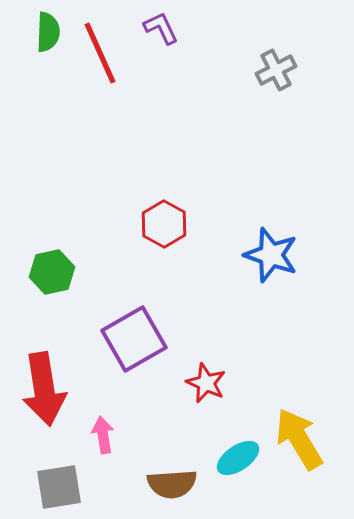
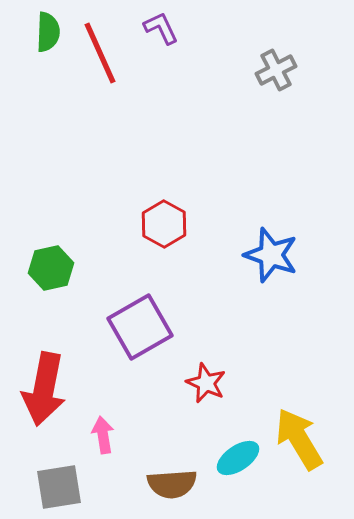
green hexagon: moved 1 px left, 4 px up
purple square: moved 6 px right, 12 px up
red arrow: rotated 20 degrees clockwise
